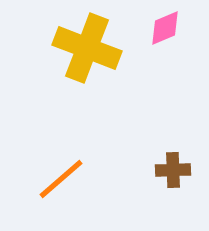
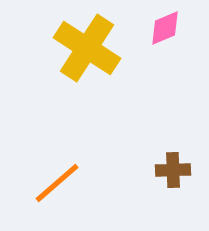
yellow cross: rotated 12 degrees clockwise
orange line: moved 4 px left, 4 px down
